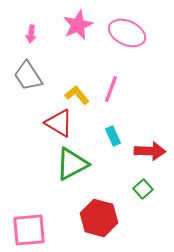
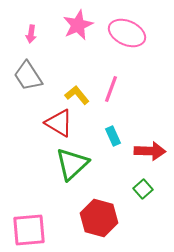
green triangle: rotated 15 degrees counterclockwise
